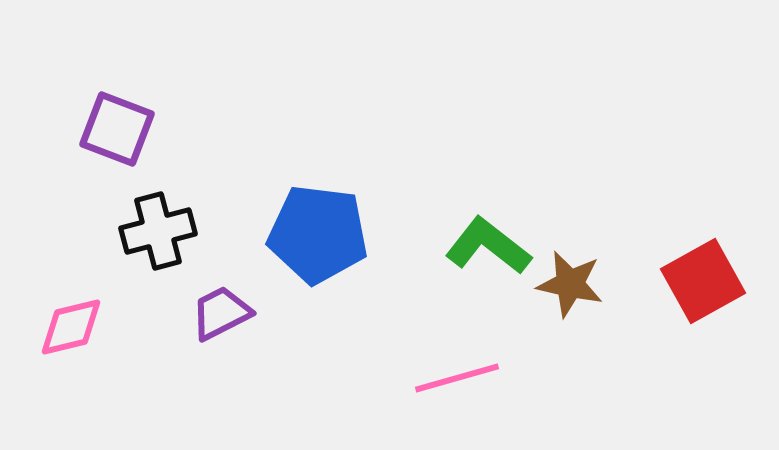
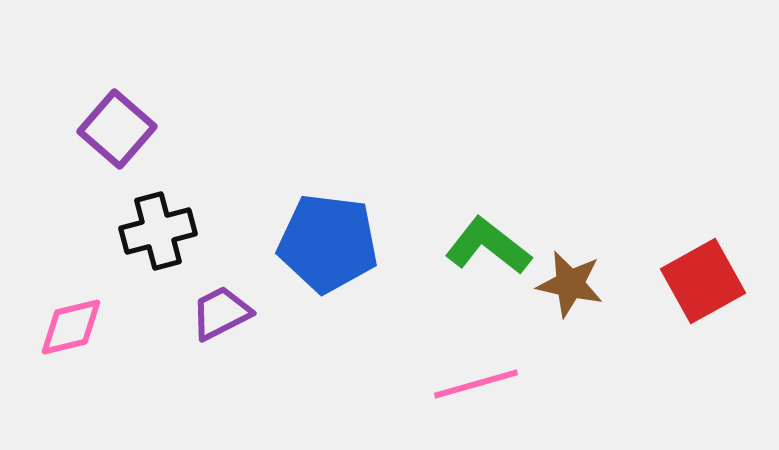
purple square: rotated 20 degrees clockwise
blue pentagon: moved 10 px right, 9 px down
pink line: moved 19 px right, 6 px down
